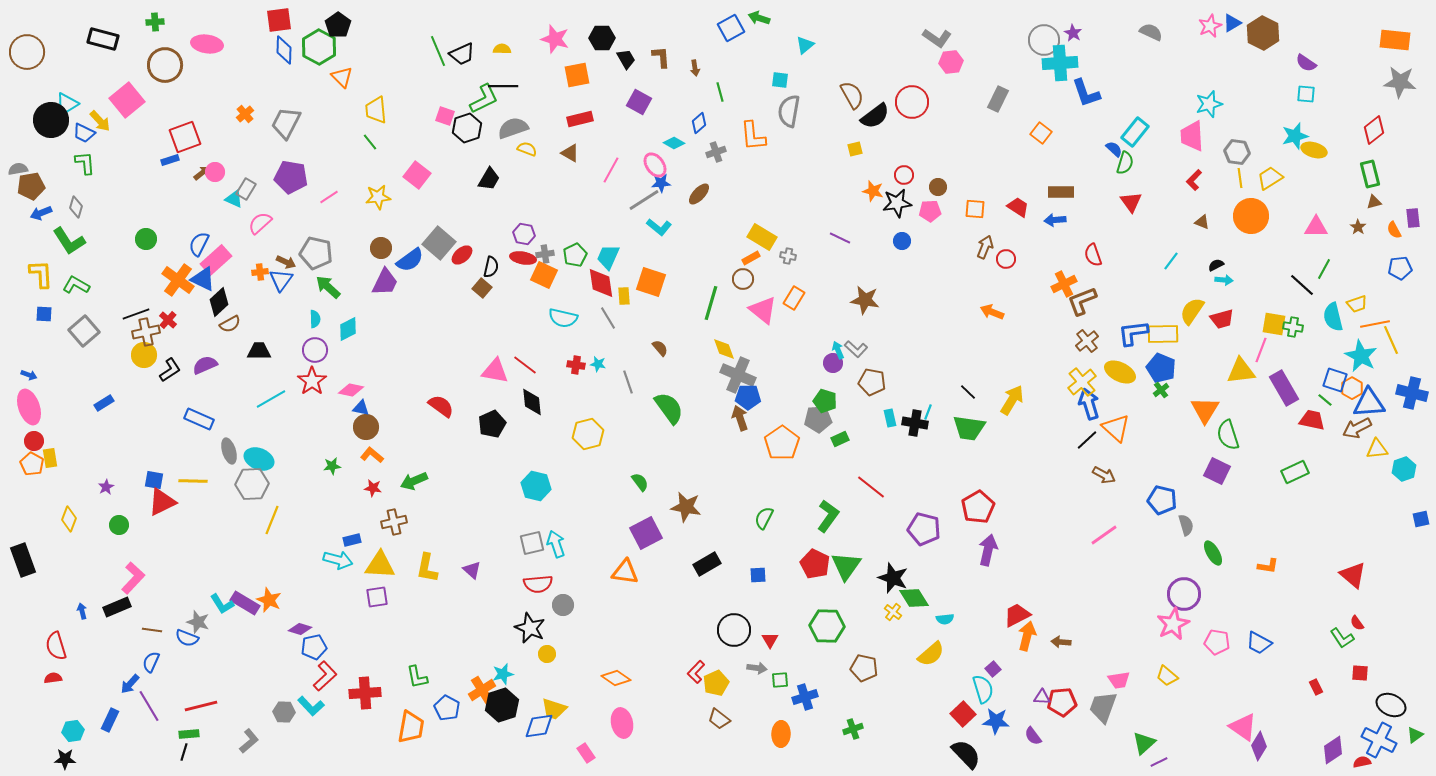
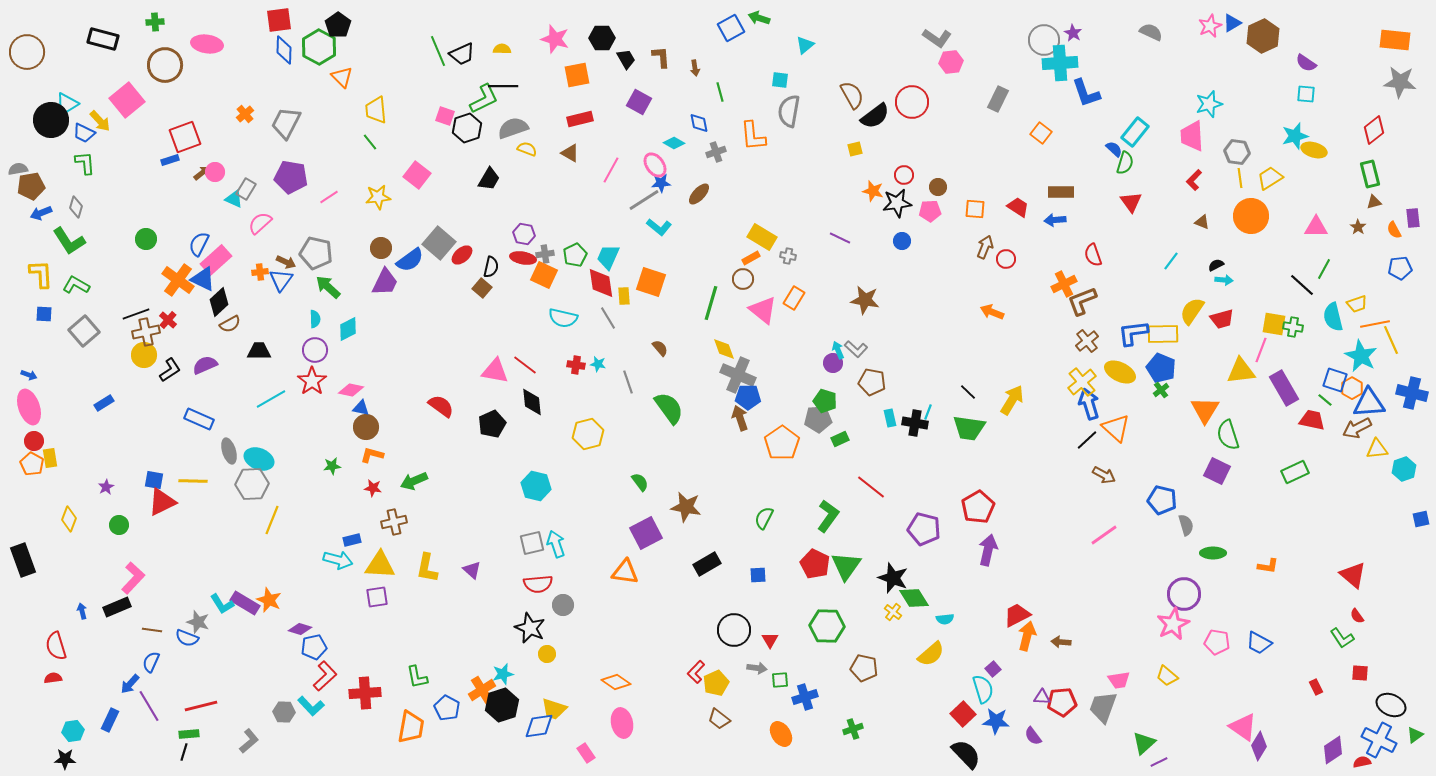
brown hexagon at (1263, 33): moved 3 px down; rotated 8 degrees clockwise
blue diamond at (699, 123): rotated 60 degrees counterclockwise
orange L-shape at (372, 455): rotated 25 degrees counterclockwise
green ellipse at (1213, 553): rotated 60 degrees counterclockwise
red semicircle at (1357, 623): moved 7 px up
orange diamond at (616, 678): moved 4 px down
orange ellipse at (781, 734): rotated 35 degrees counterclockwise
